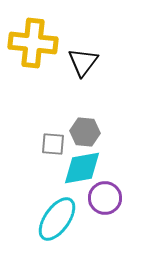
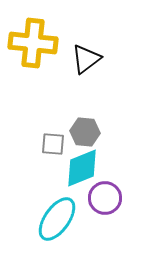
black triangle: moved 3 px right, 3 px up; rotated 16 degrees clockwise
cyan diamond: rotated 12 degrees counterclockwise
